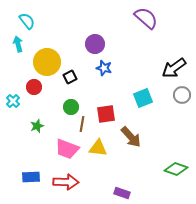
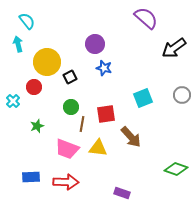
black arrow: moved 20 px up
